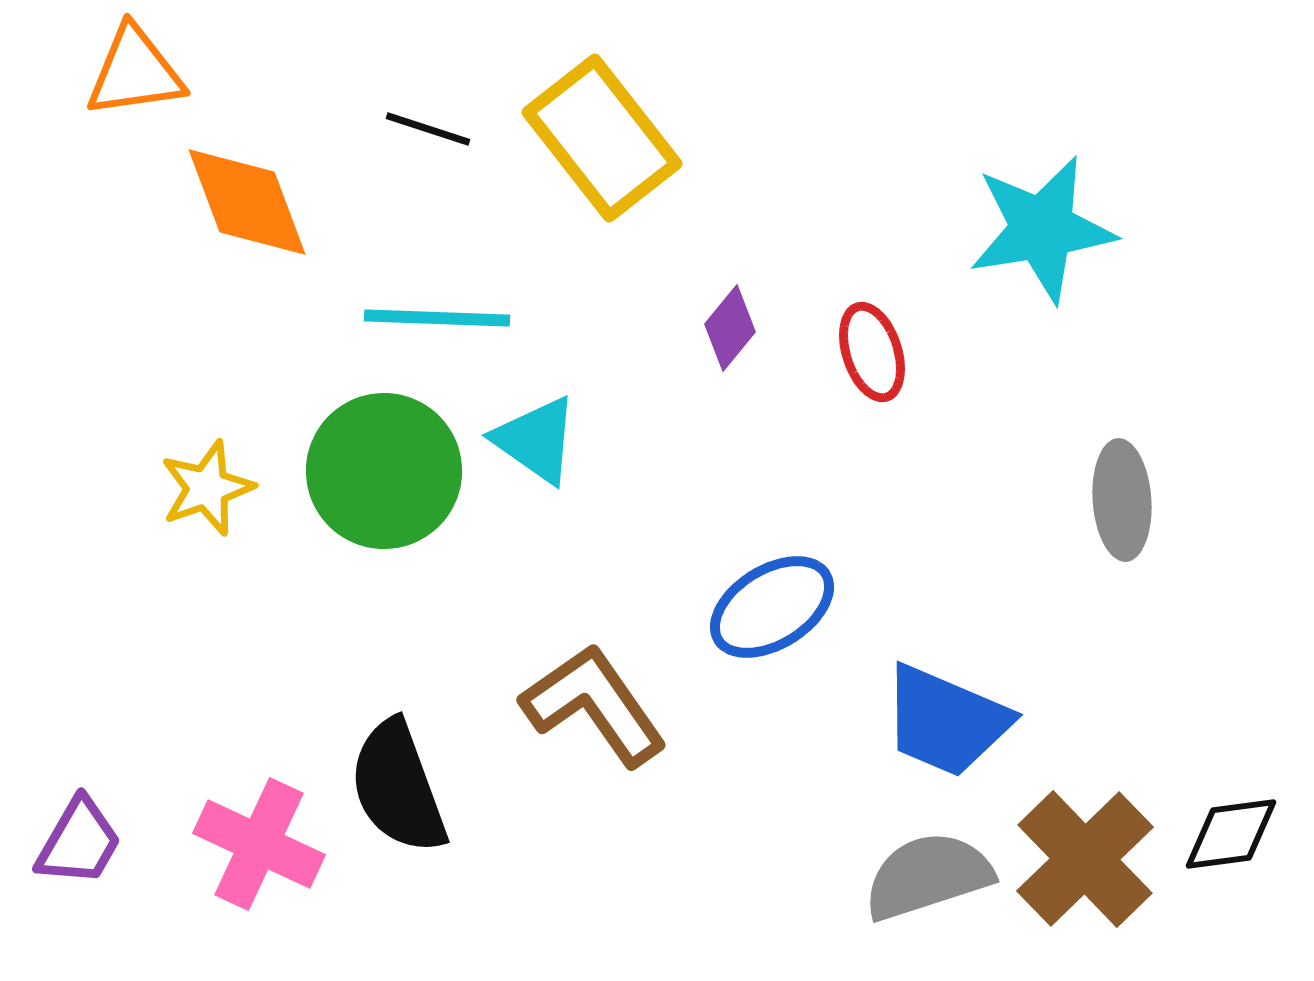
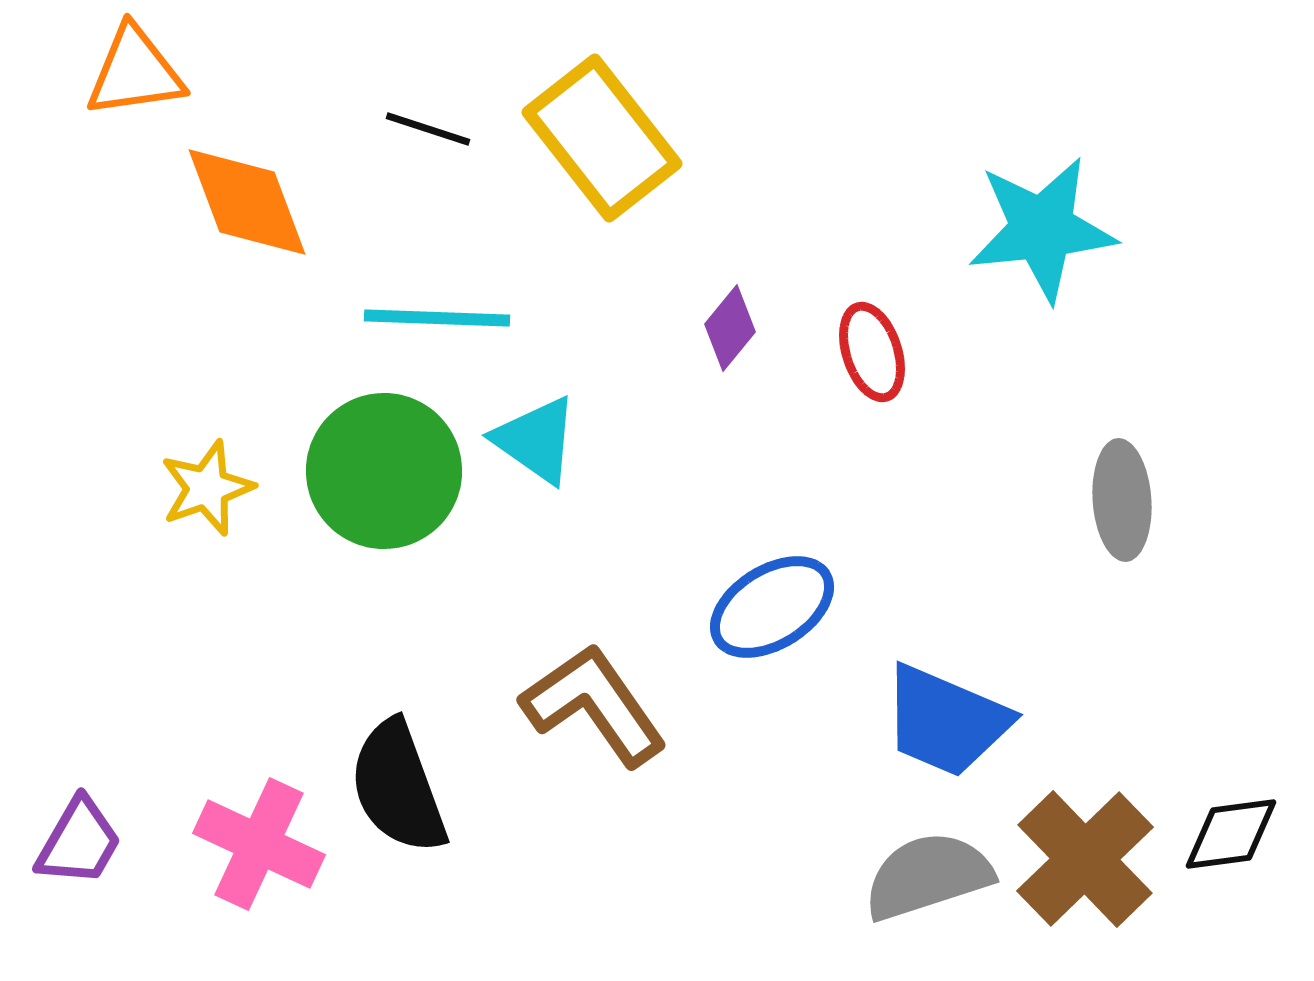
cyan star: rotated 3 degrees clockwise
